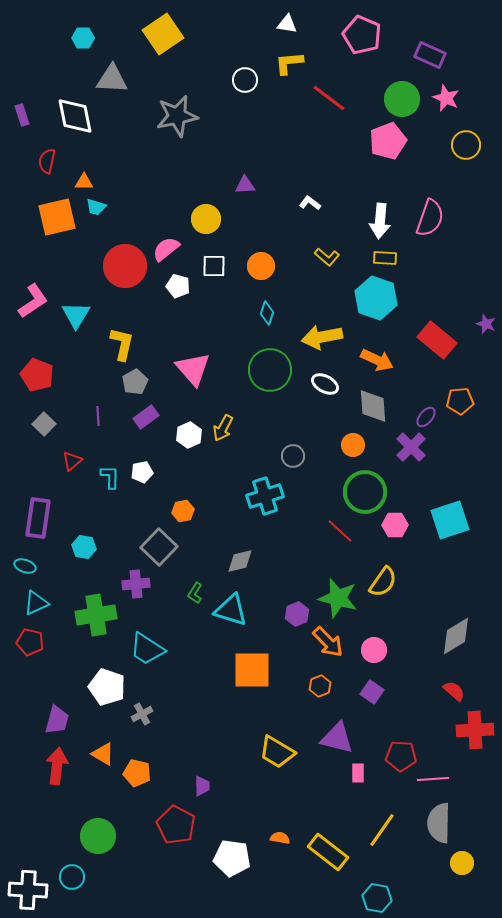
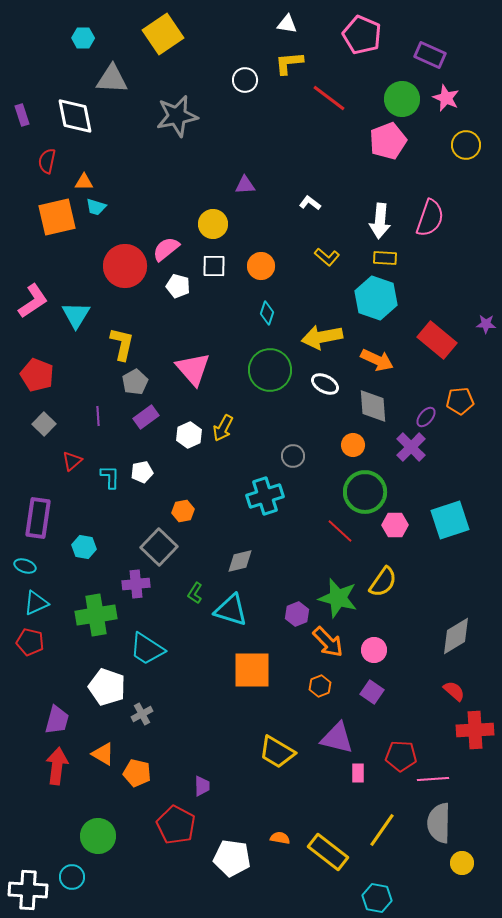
yellow circle at (206, 219): moved 7 px right, 5 px down
purple star at (486, 324): rotated 18 degrees counterclockwise
